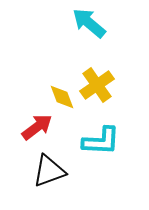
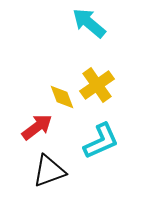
cyan L-shape: rotated 27 degrees counterclockwise
